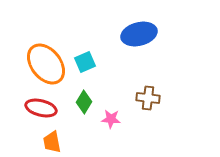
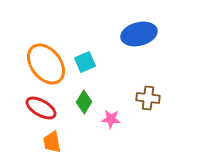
red ellipse: rotated 16 degrees clockwise
